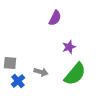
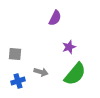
gray square: moved 5 px right, 9 px up
blue cross: rotated 24 degrees clockwise
